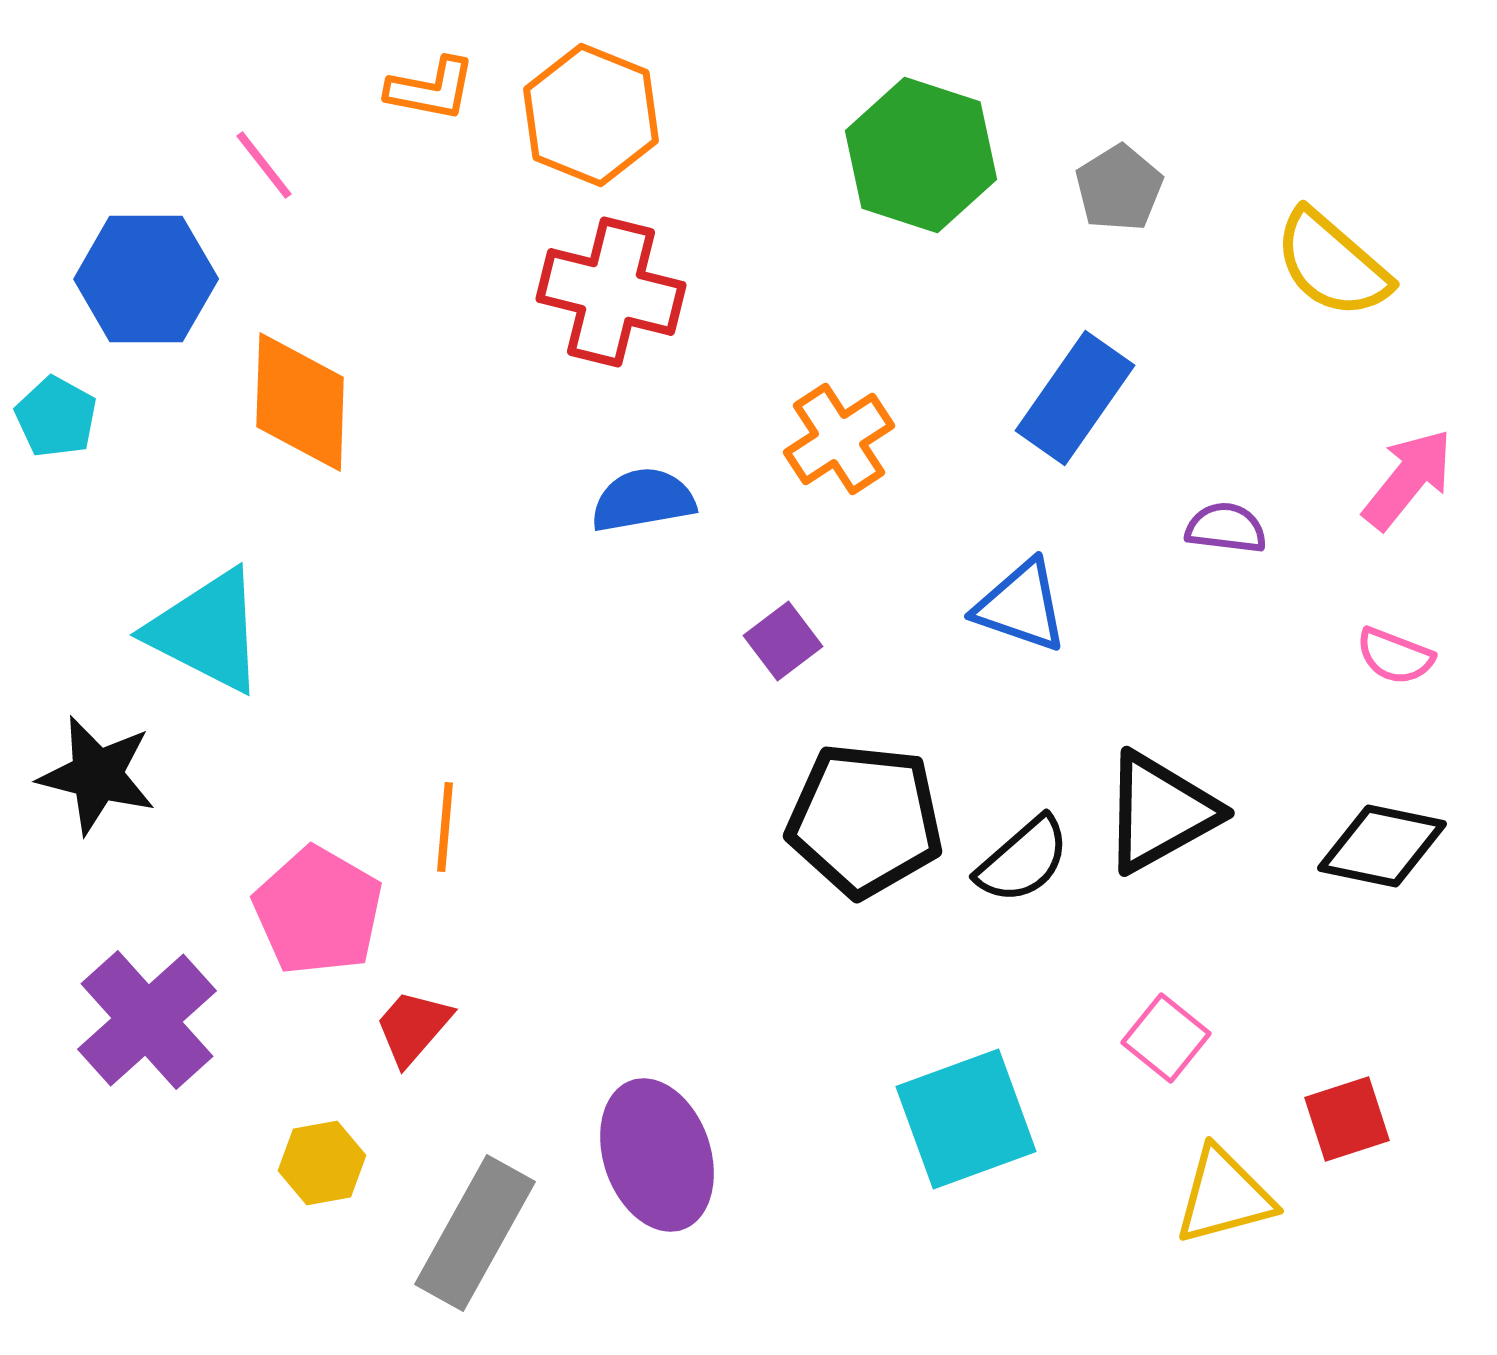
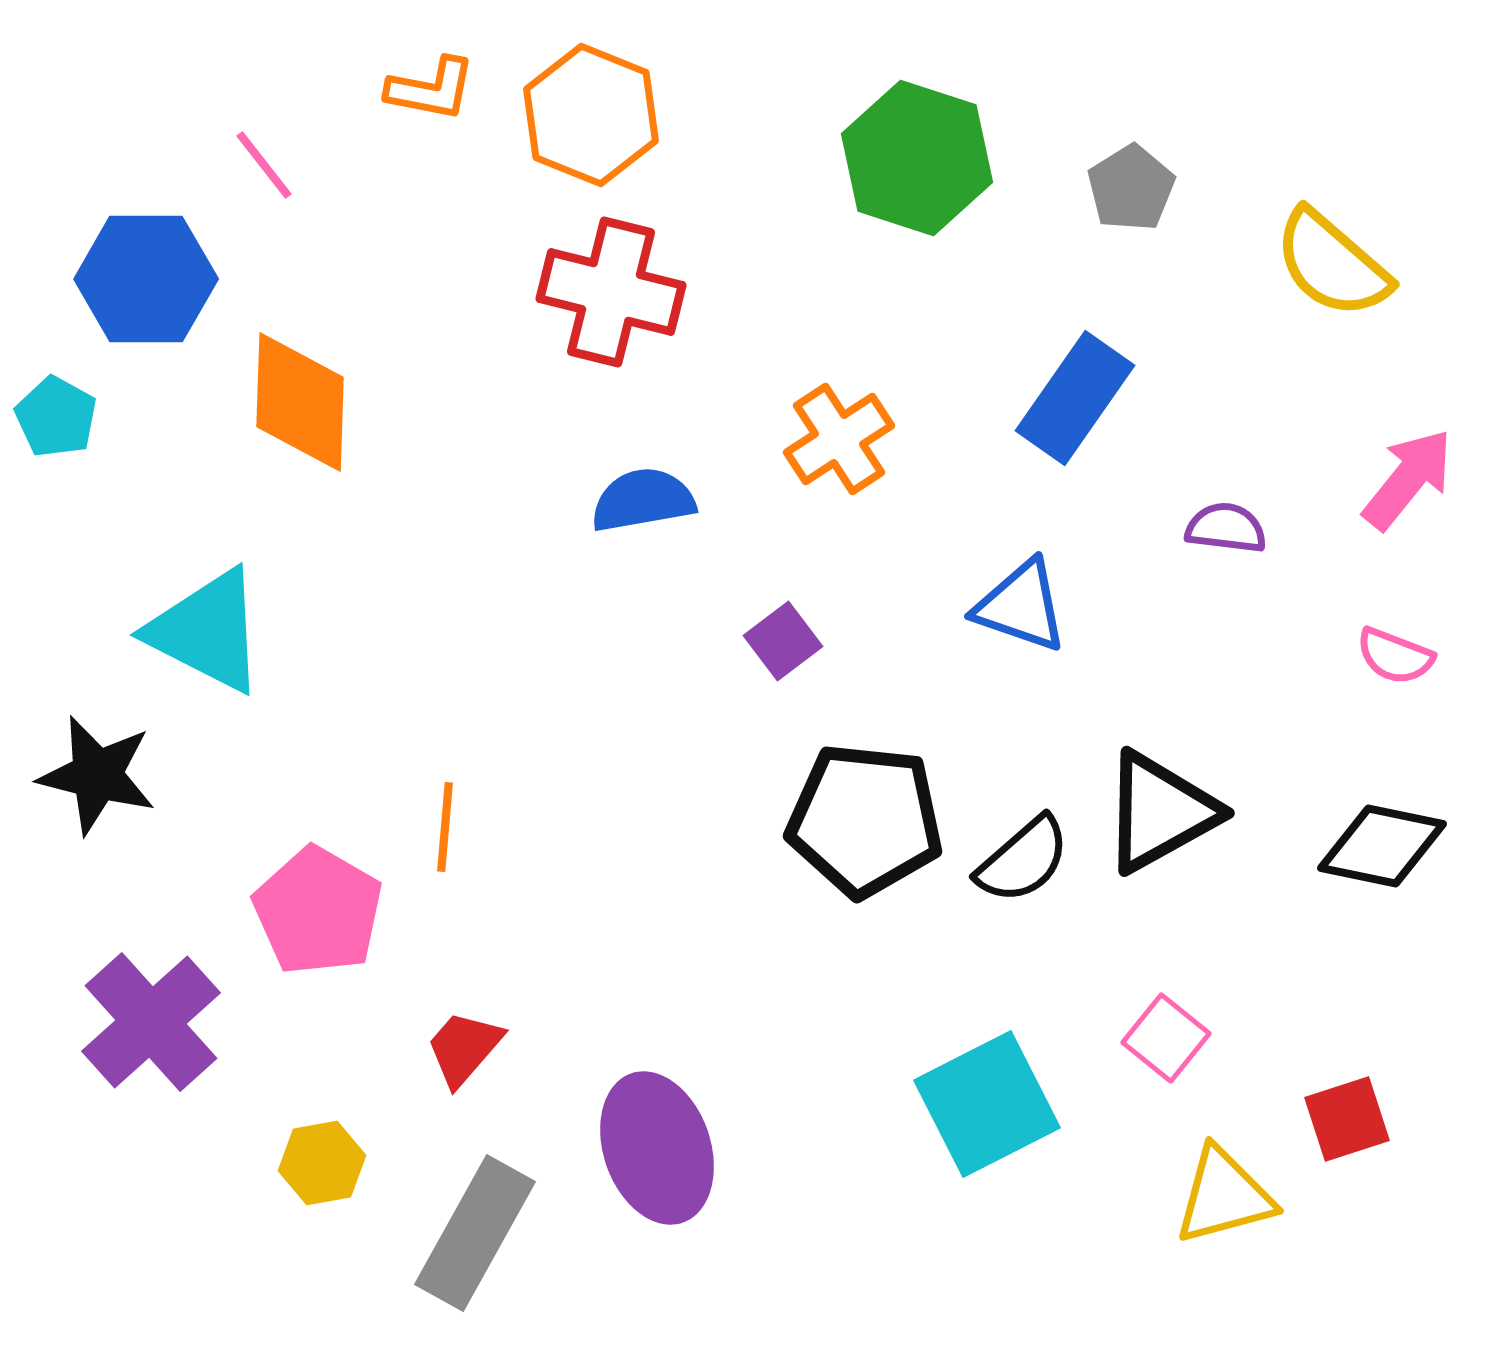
green hexagon: moved 4 px left, 3 px down
gray pentagon: moved 12 px right
purple cross: moved 4 px right, 2 px down
red trapezoid: moved 51 px right, 21 px down
cyan square: moved 21 px right, 15 px up; rotated 7 degrees counterclockwise
purple ellipse: moved 7 px up
